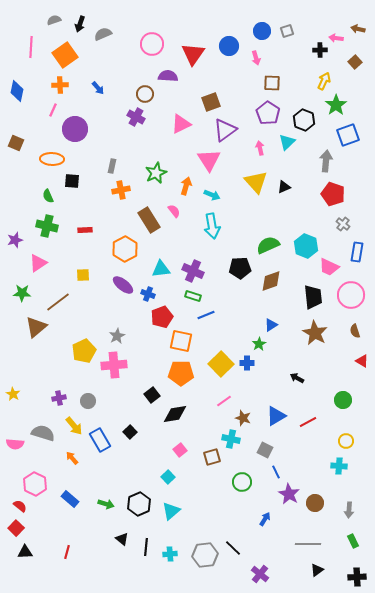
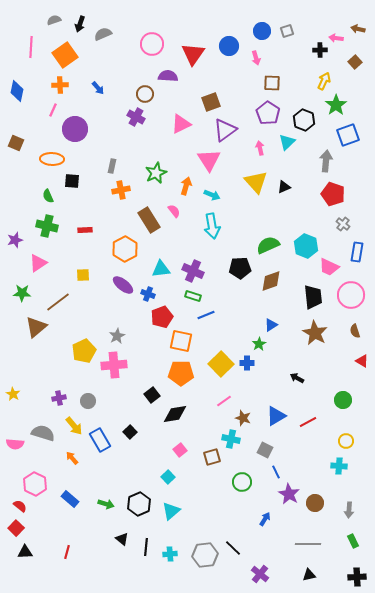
black triangle at (317, 570): moved 8 px left, 5 px down; rotated 24 degrees clockwise
